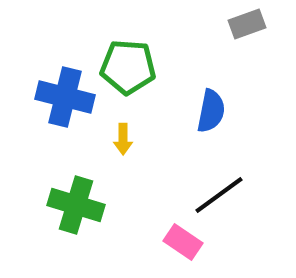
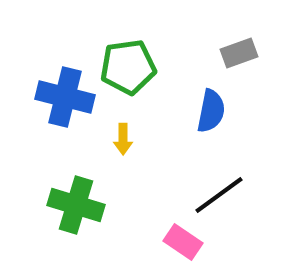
gray rectangle: moved 8 px left, 29 px down
green pentagon: rotated 12 degrees counterclockwise
